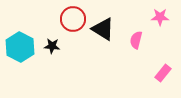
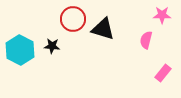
pink star: moved 2 px right, 2 px up
black triangle: rotated 15 degrees counterclockwise
pink semicircle: moved 10 px right
cyan hexagon: moved 3 px down
